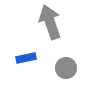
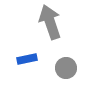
blue rectangle: moved 1 px right, 1 px down
